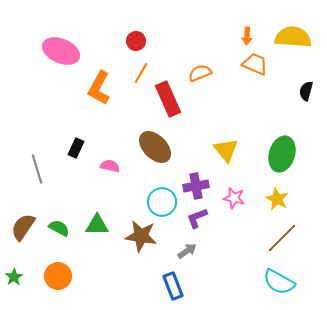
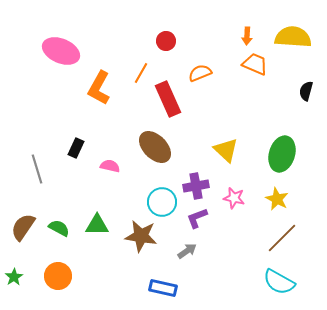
red circle: moved 30 px right
yellow triangle: rotated 8 degrees counterclockwise
blue rectangle: moved 10 px left, 2 px down; rotated 56 degrees counterclockwise
